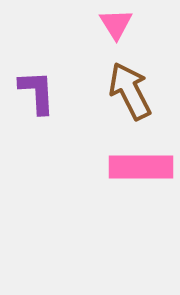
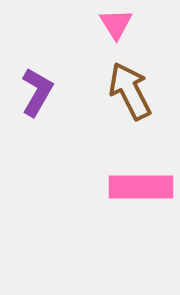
purple L-shape: rotated 33 degrees clockwise
pink rectangle: moved 20 px down
